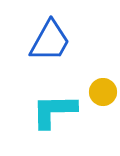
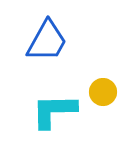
blue trapezoid: moved 3 px left
